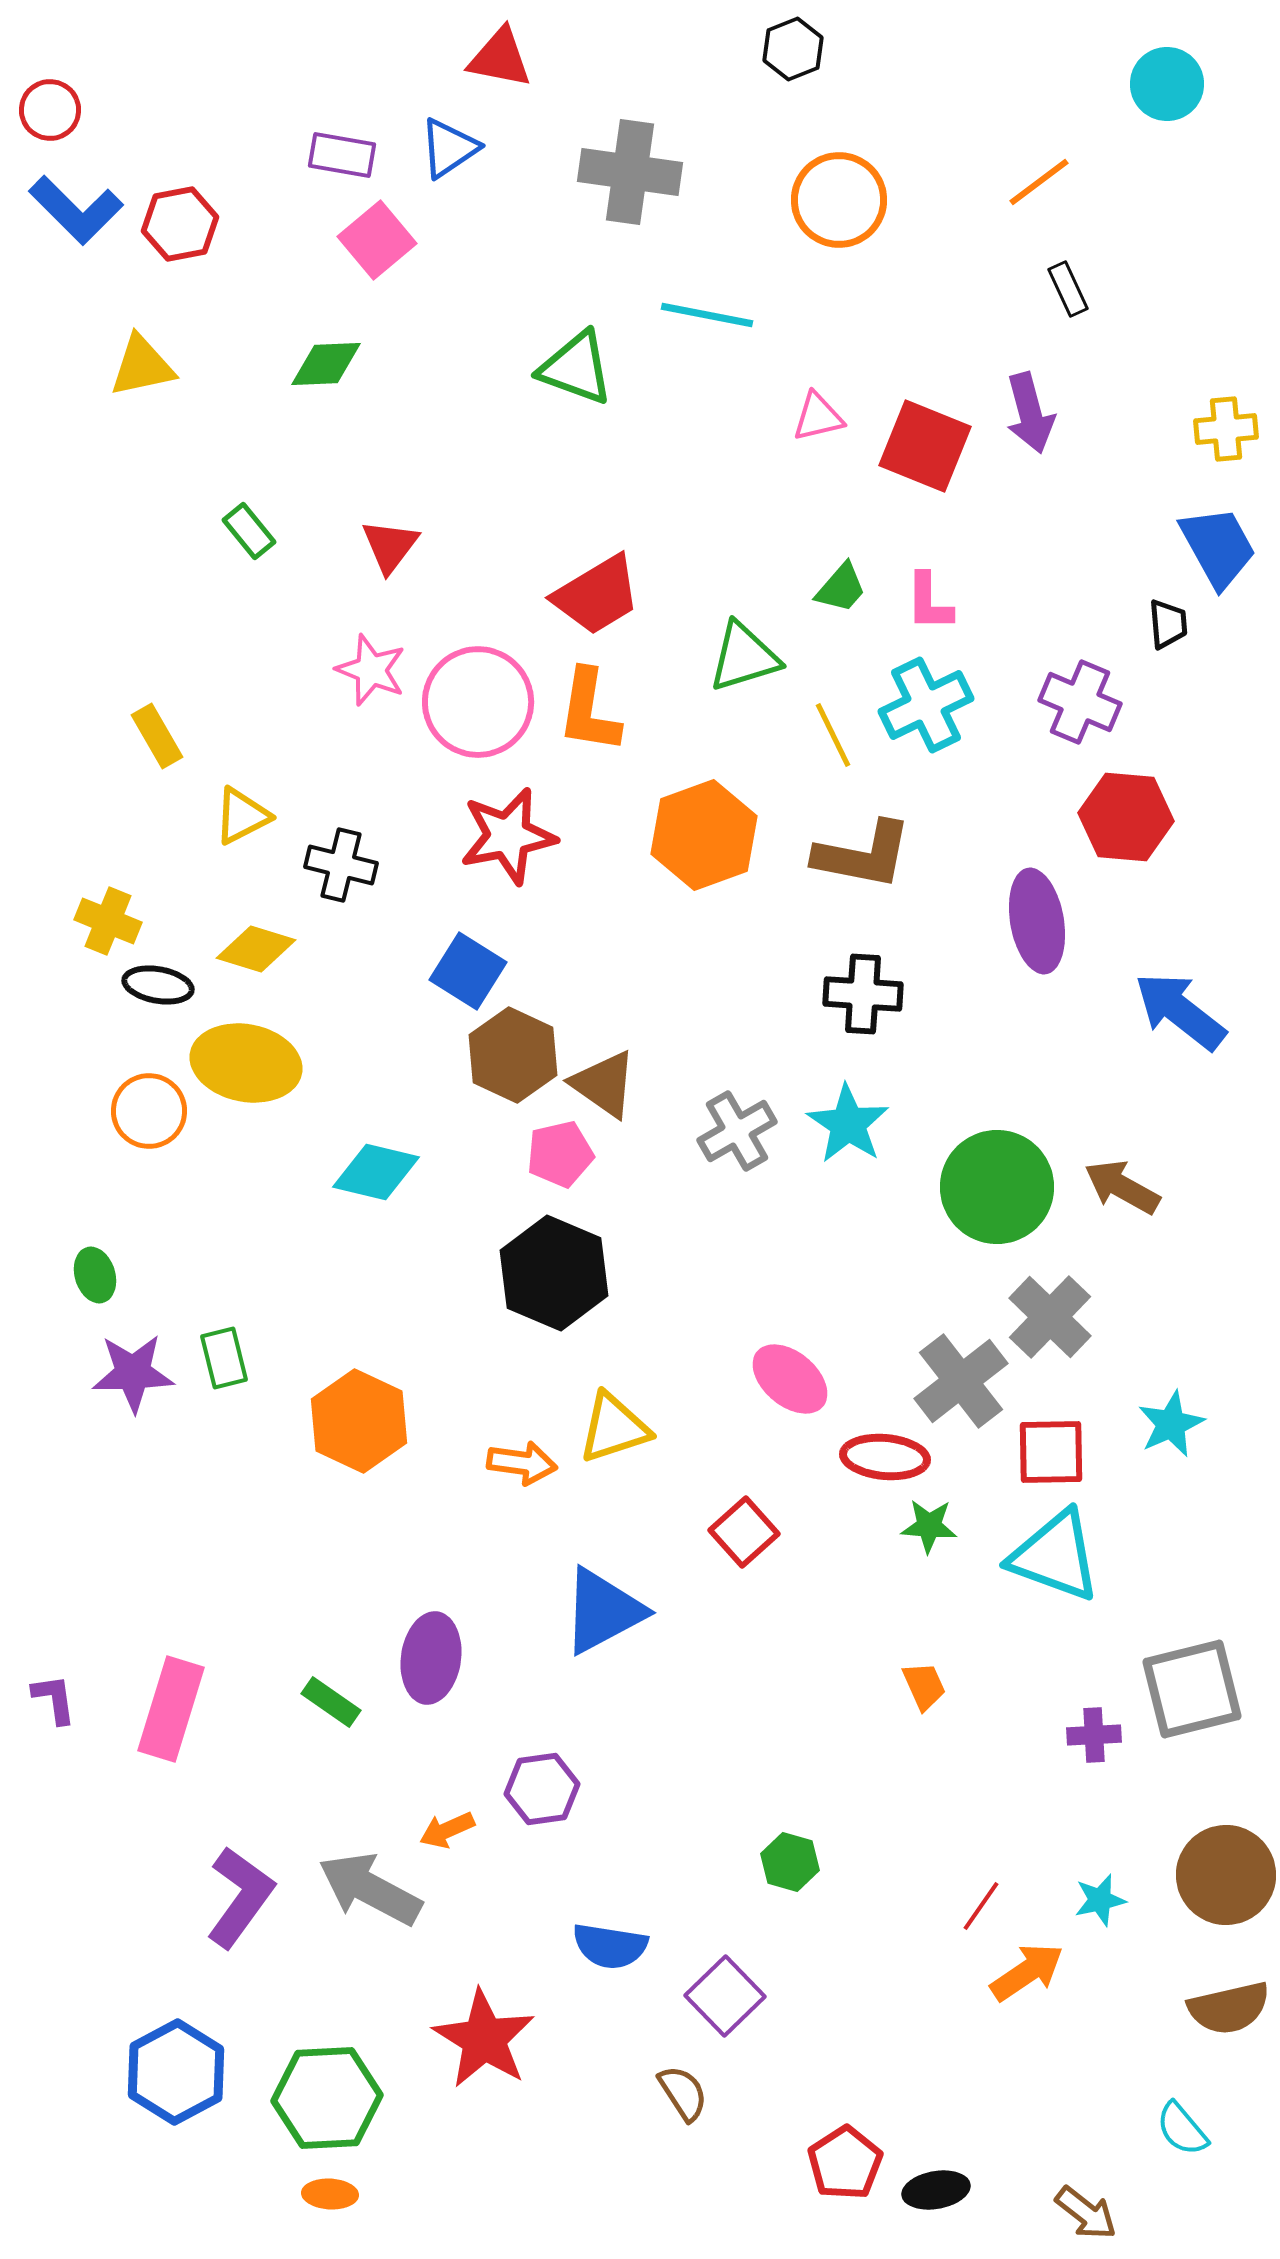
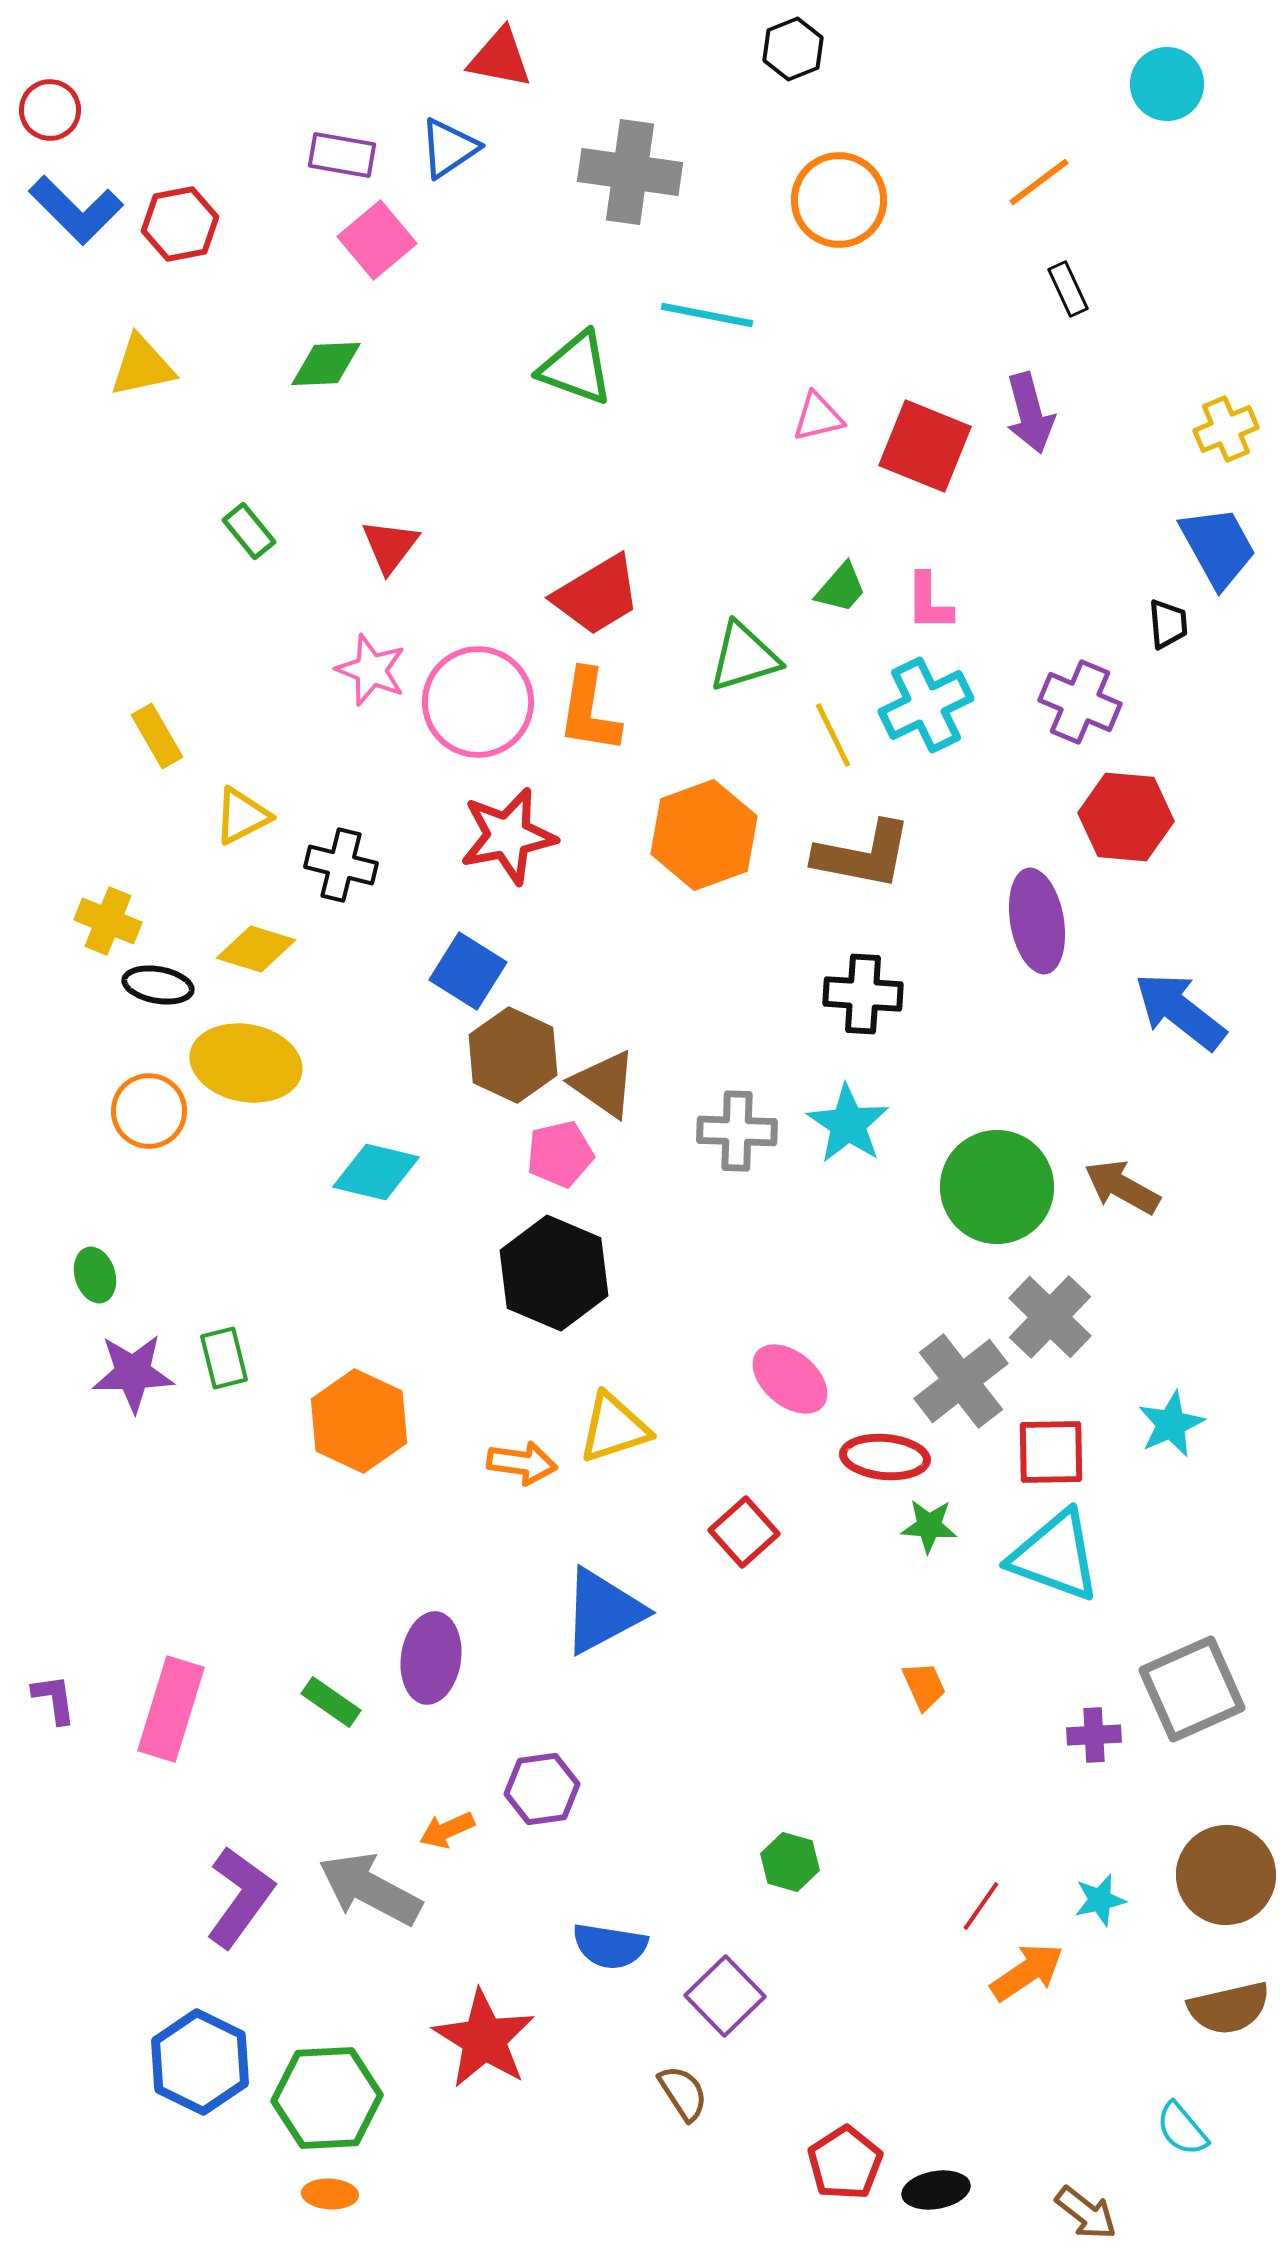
yellow cross at (1226, 429): rotated 18 degrees counterclockwise
gray cross at (737, 1131): rotated 32 degrees clockwise
gray square at (1192, 1689): rotated 10 degrees counterclockwise
blue hexagon at (176, 2072): moved 24 px right, 10 px up; rotated 6 degrees counterclockwise
